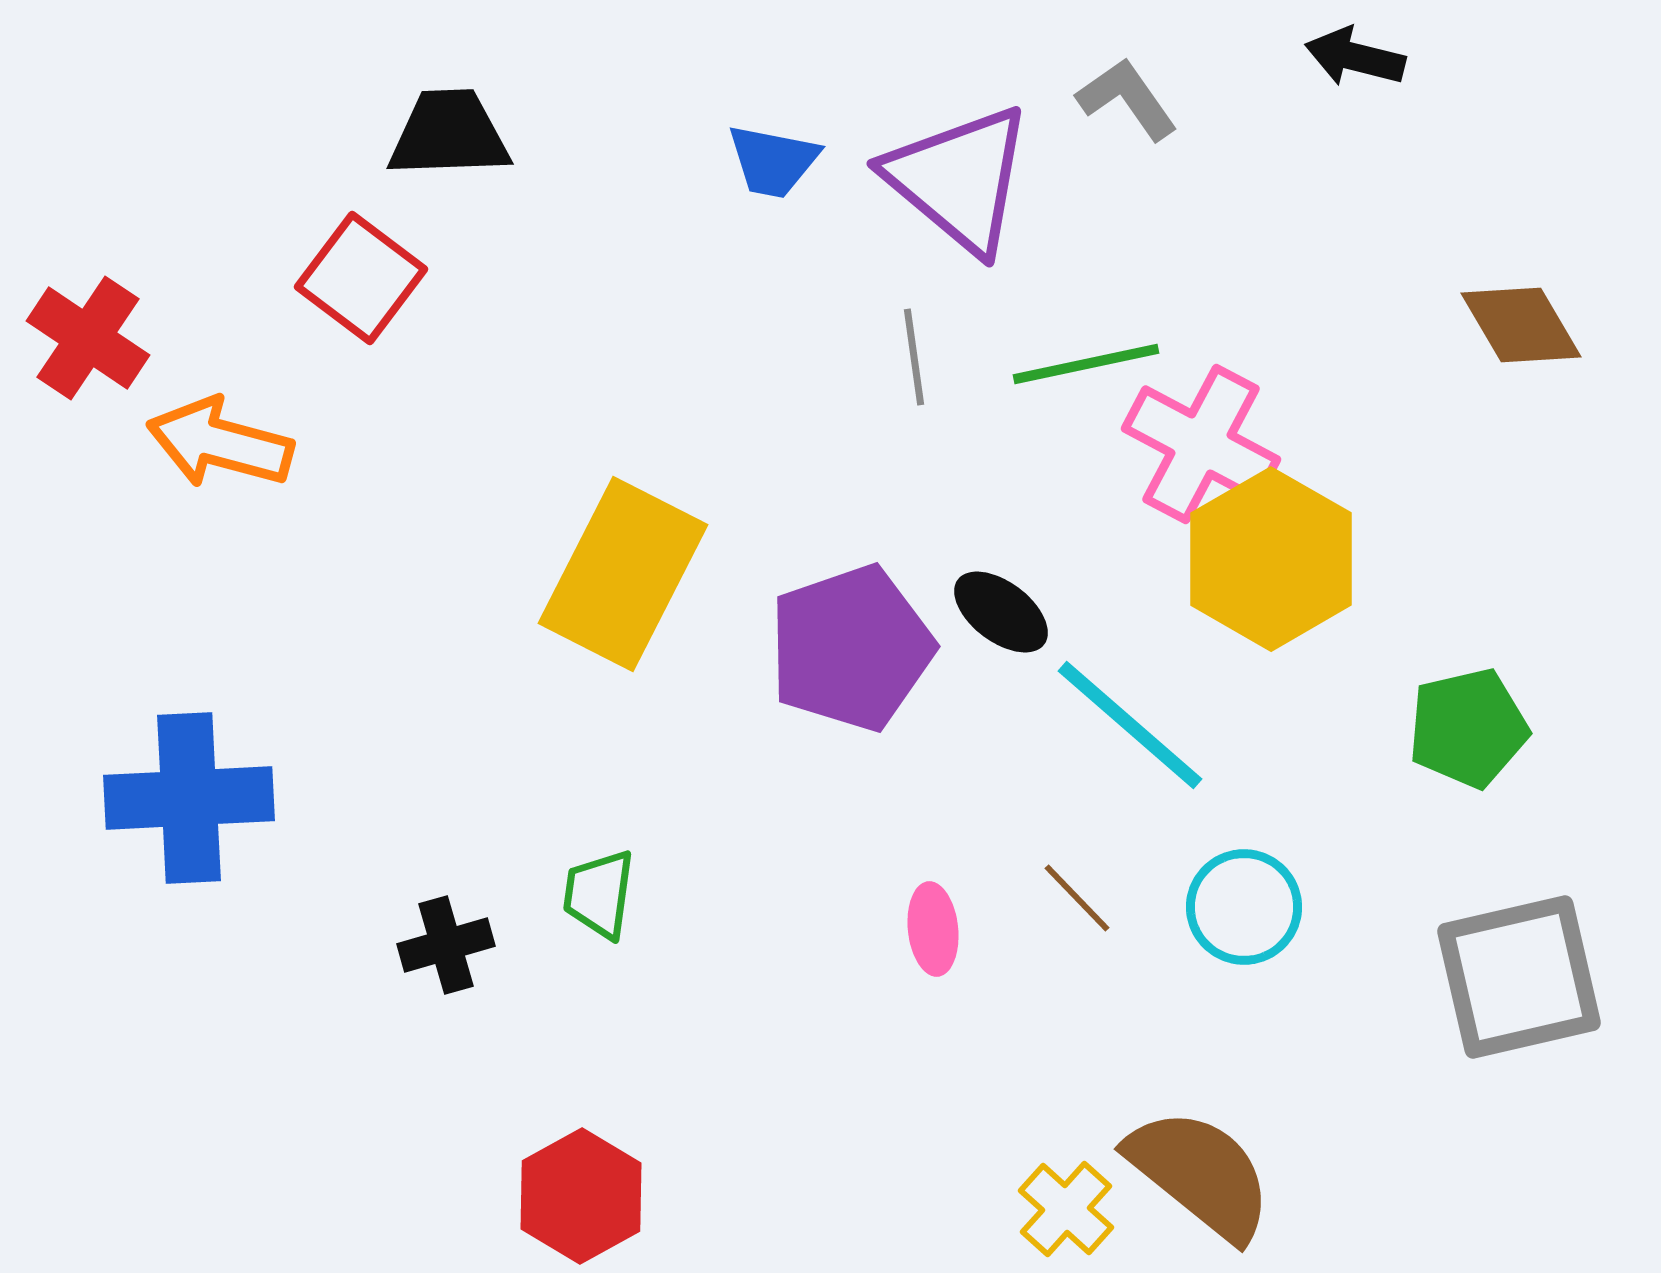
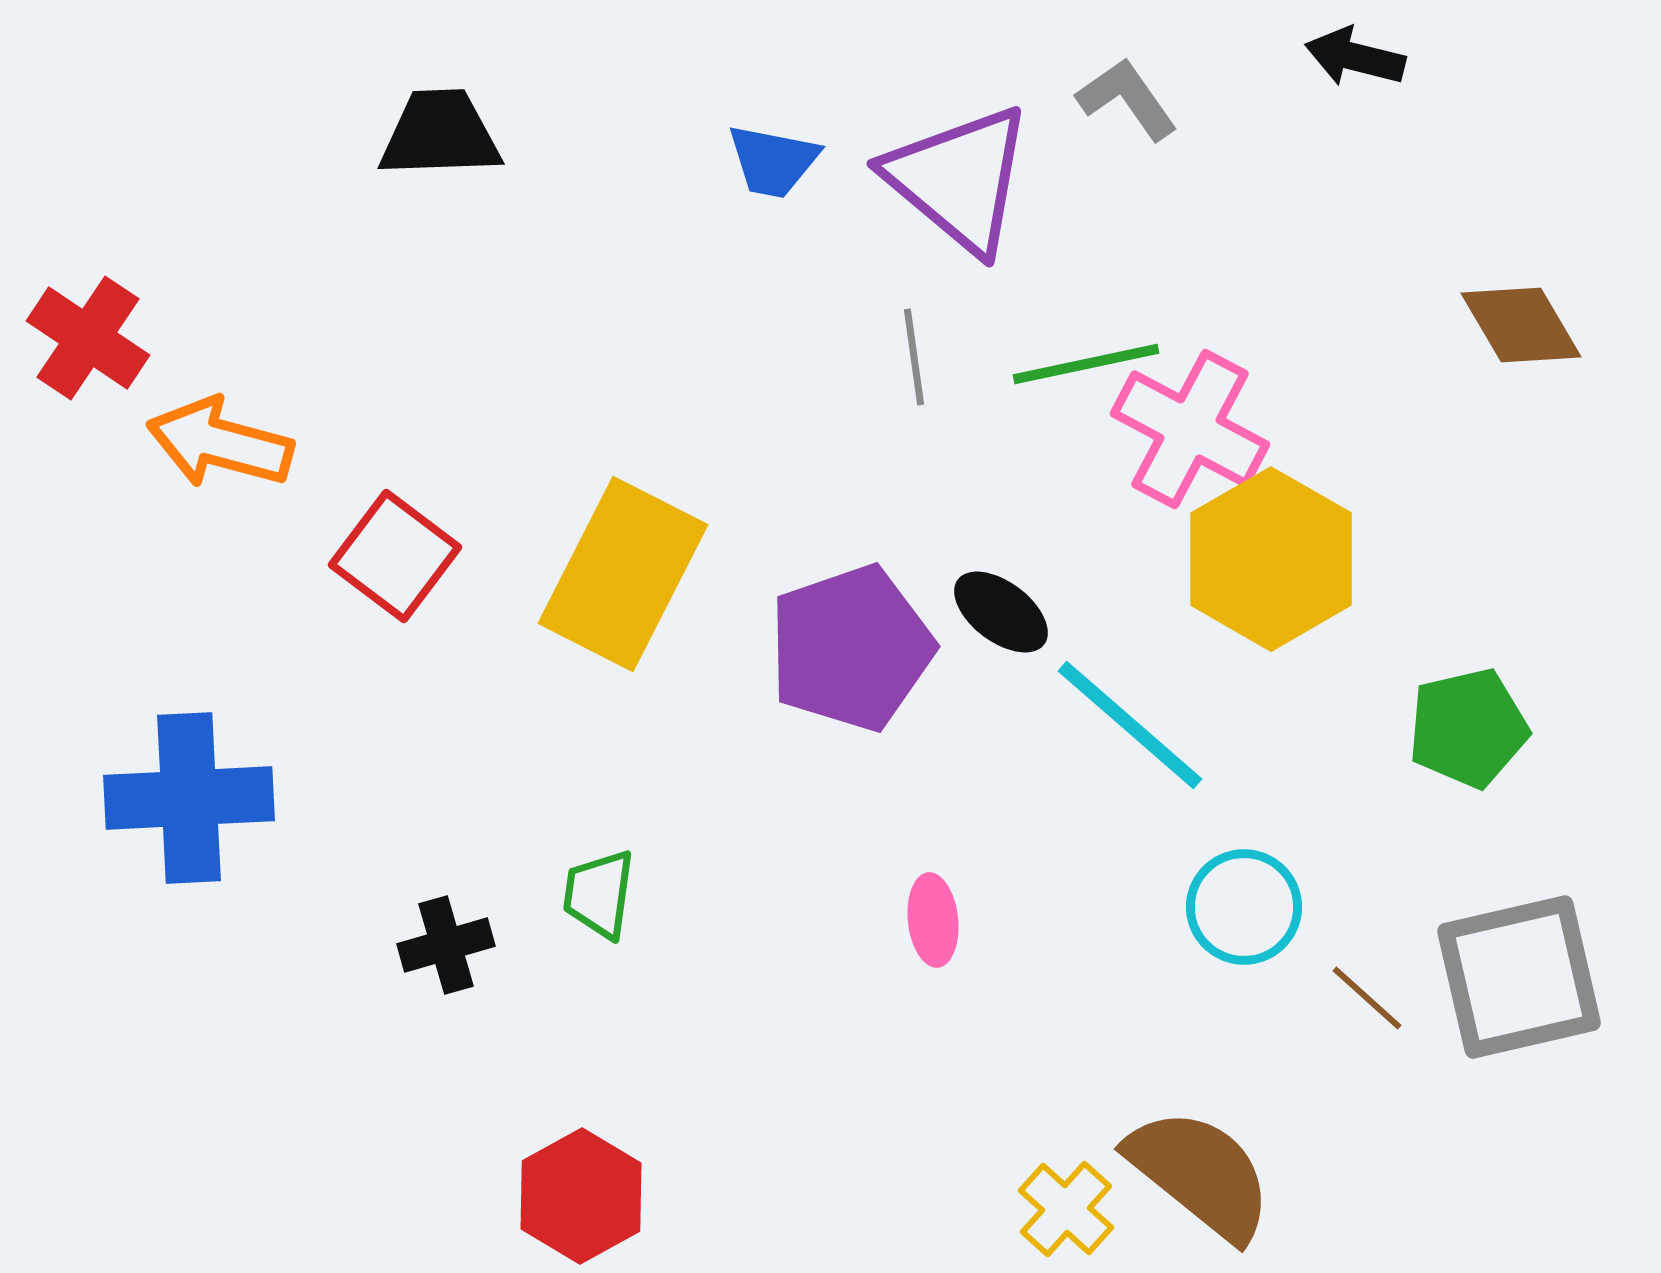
black trapezoid: moved 9 px left
red square: moved 34 px right, 278 px down
pink cross: moved 11 px left, 15 px up
brown line: moved 290 px right, 100 px down; rotated 4 degrees counterclockwise
pink ellipse: moved 9 px up
